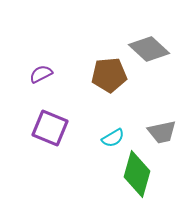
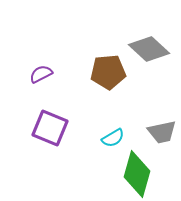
brown pentagon: moved 1 px left, 3 px up
